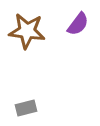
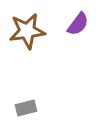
brown star: rotated 15 degrees counterclockwise
